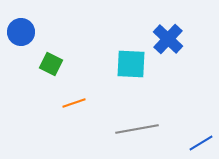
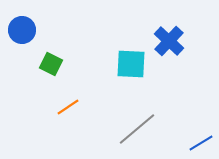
blue circle: moved 1 px right, 2 px up
blue cross: moved 1 px right, 2 px down
orange line: moved 6 px left, 4 px down; rotated 15 degrees counterclockwise
gray line: rotated 30 degrees counterclockwise
